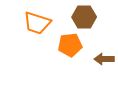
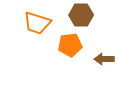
brown hexagon: moved 3 px left, 2 px up
